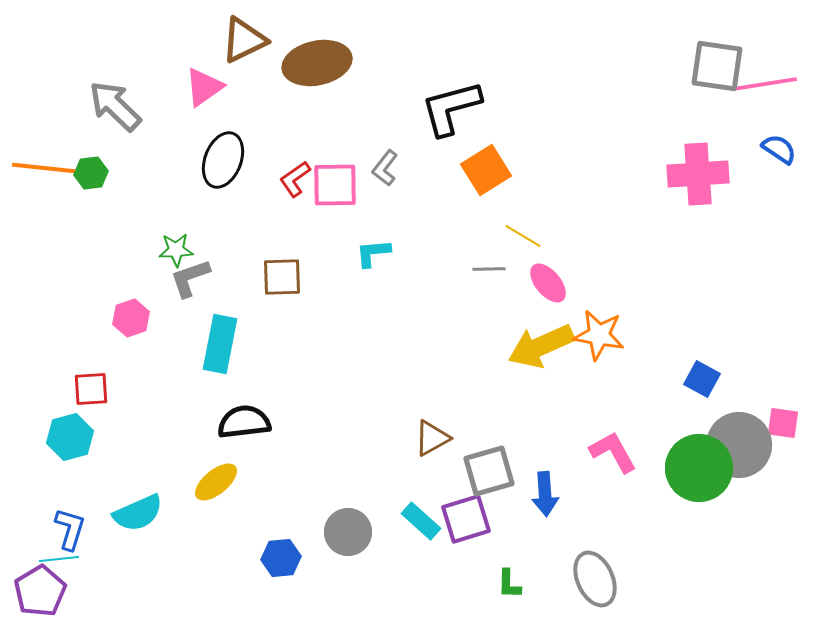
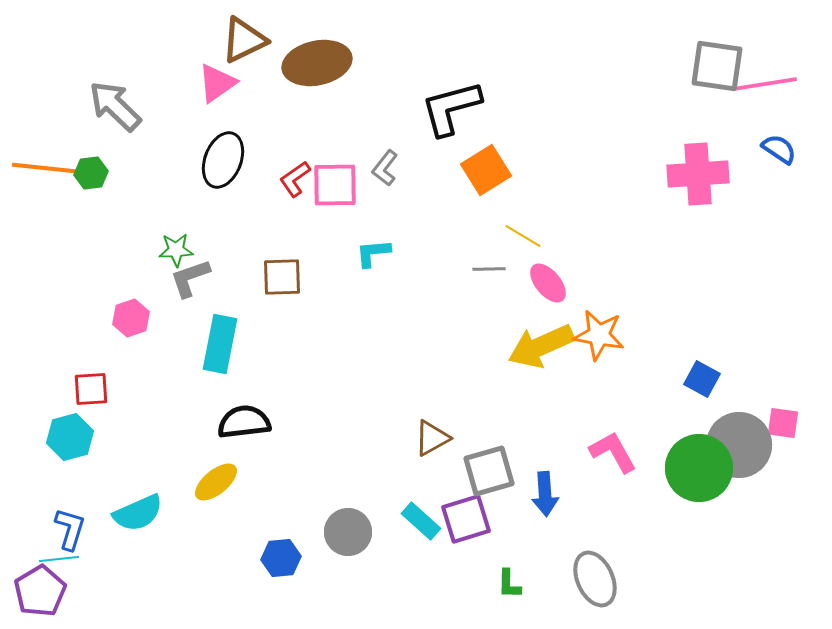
pink triangle at (204, 87): moved 13 px right, 4 px up
